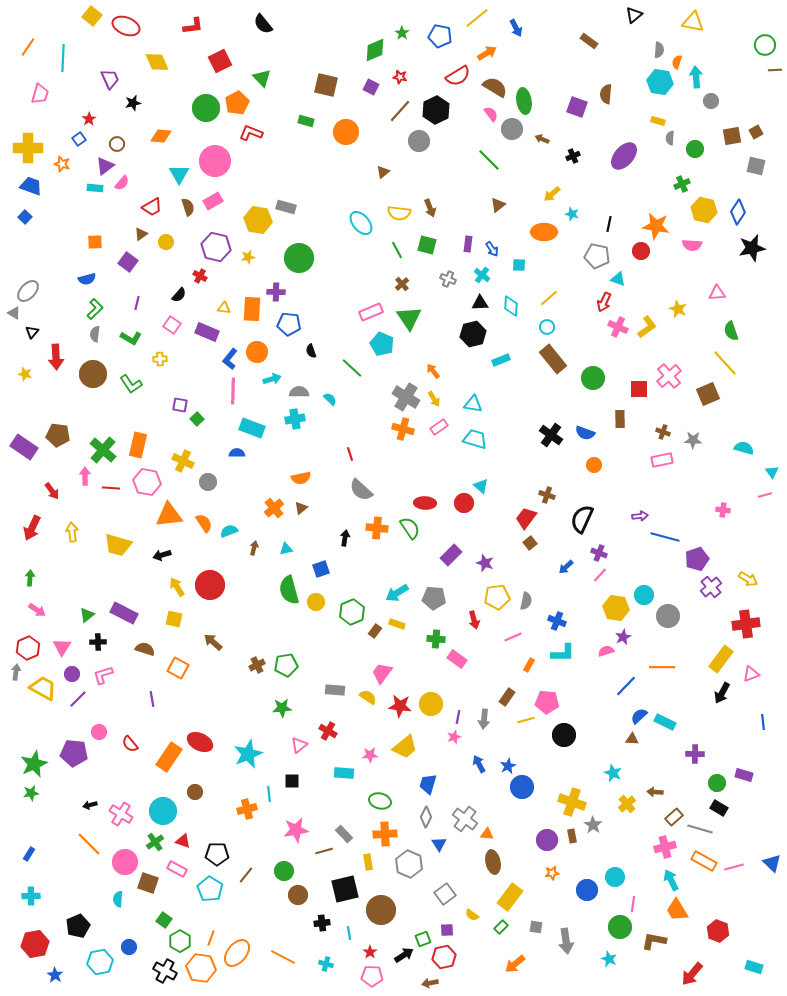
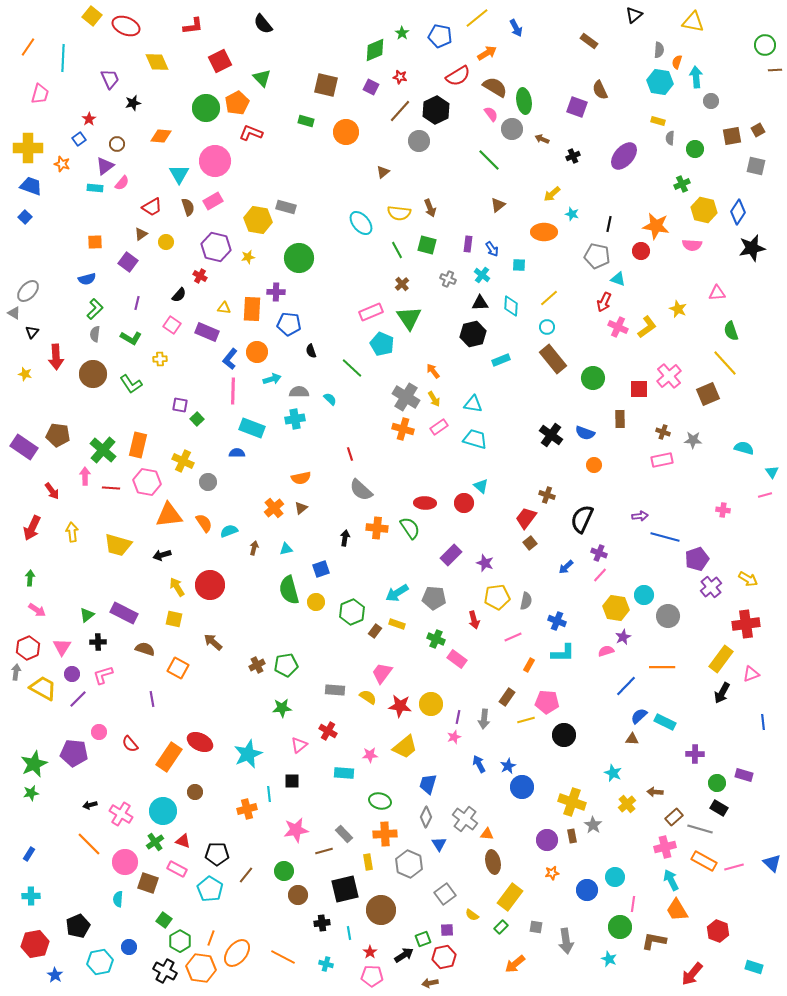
brown semicircle at (606, 94): moved 6 px left, 4 px up; rotated 30 degrees counterclockwise
brown square at (756, 132): moved 2 px right, 2 px up
green cross at (436, 639): rotated 18 degrees clockwise
